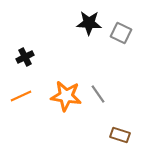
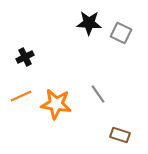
orange star: moved 10 px left, 8 px down
